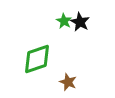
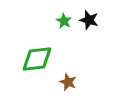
black star: moved 9 px right, 2 px up; rotated 12 degrees counterclockwise
green diamond: rotated 12 degrees clockwise
